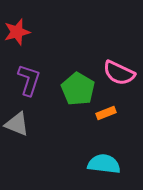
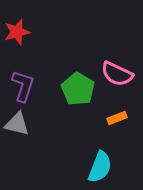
pink semicircle: moved 2 px left, 1 px down
purple L-shape: moved 6 px left, 6 px down
orange rectangle: moved 11 px right, 5 px down
gray triangle: rotated 8 degrees counterclockwise
cyan semicircle: moved 4 px left, 3 px down; rotated 104 degrees clockwise
